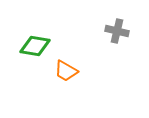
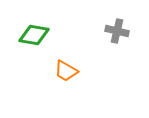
green diamond: moved 1 px left, 11 px up
